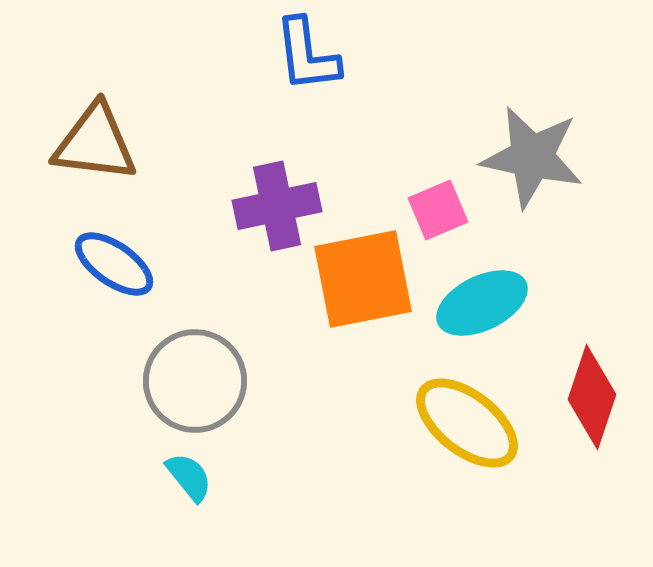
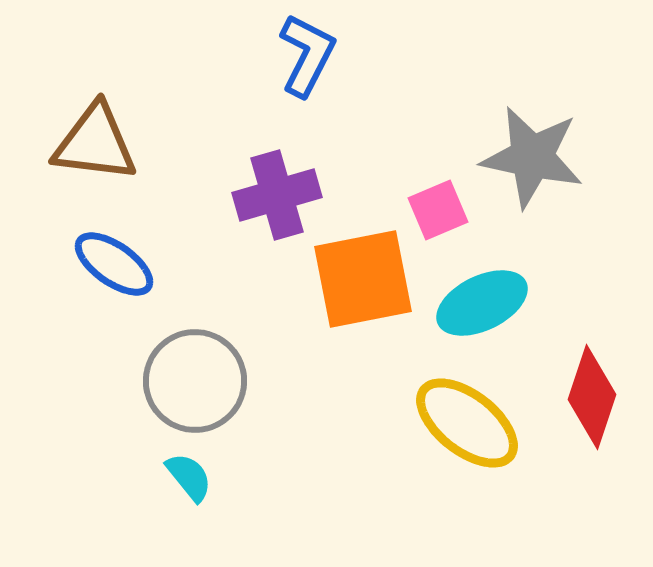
blue L-shape: rotated 146 degrees counterclockwise
purple cross: moved 11 px up; rotated 4 degrees counterclockwise
